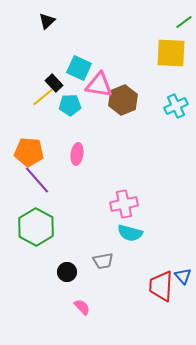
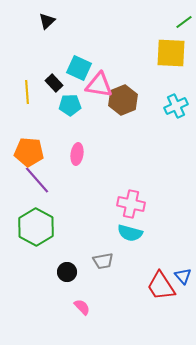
yellow line: moved 16 px left, 5 px up; rotated 55 degrees counterclockwise
pink cross: moved 7 px right; rotated 24 degrees clockwise
red trapezoid: rotated 36 degrees counterclockwise
